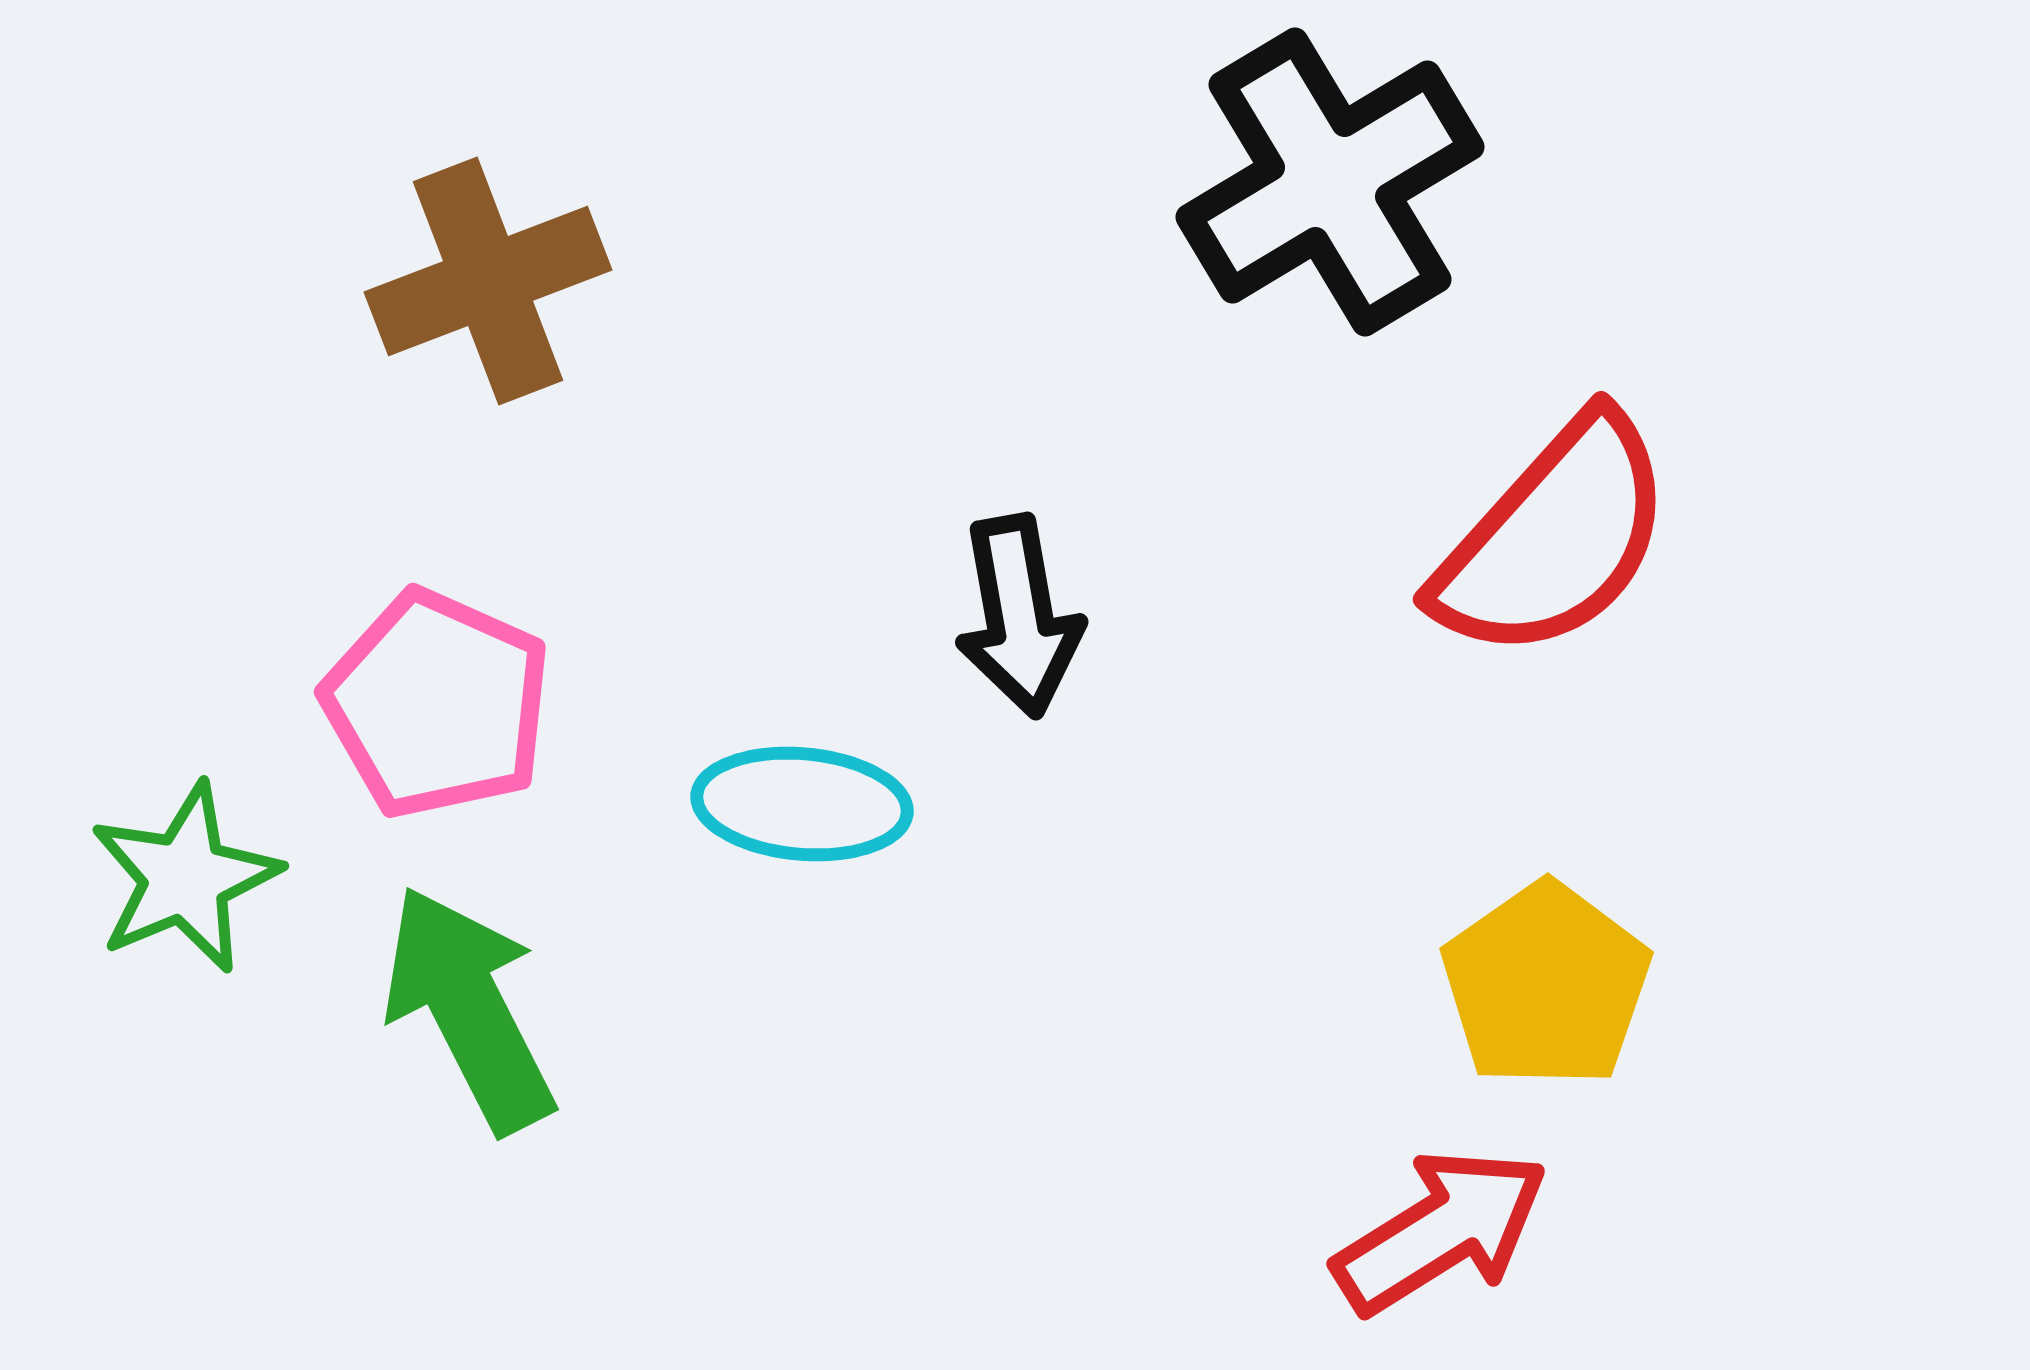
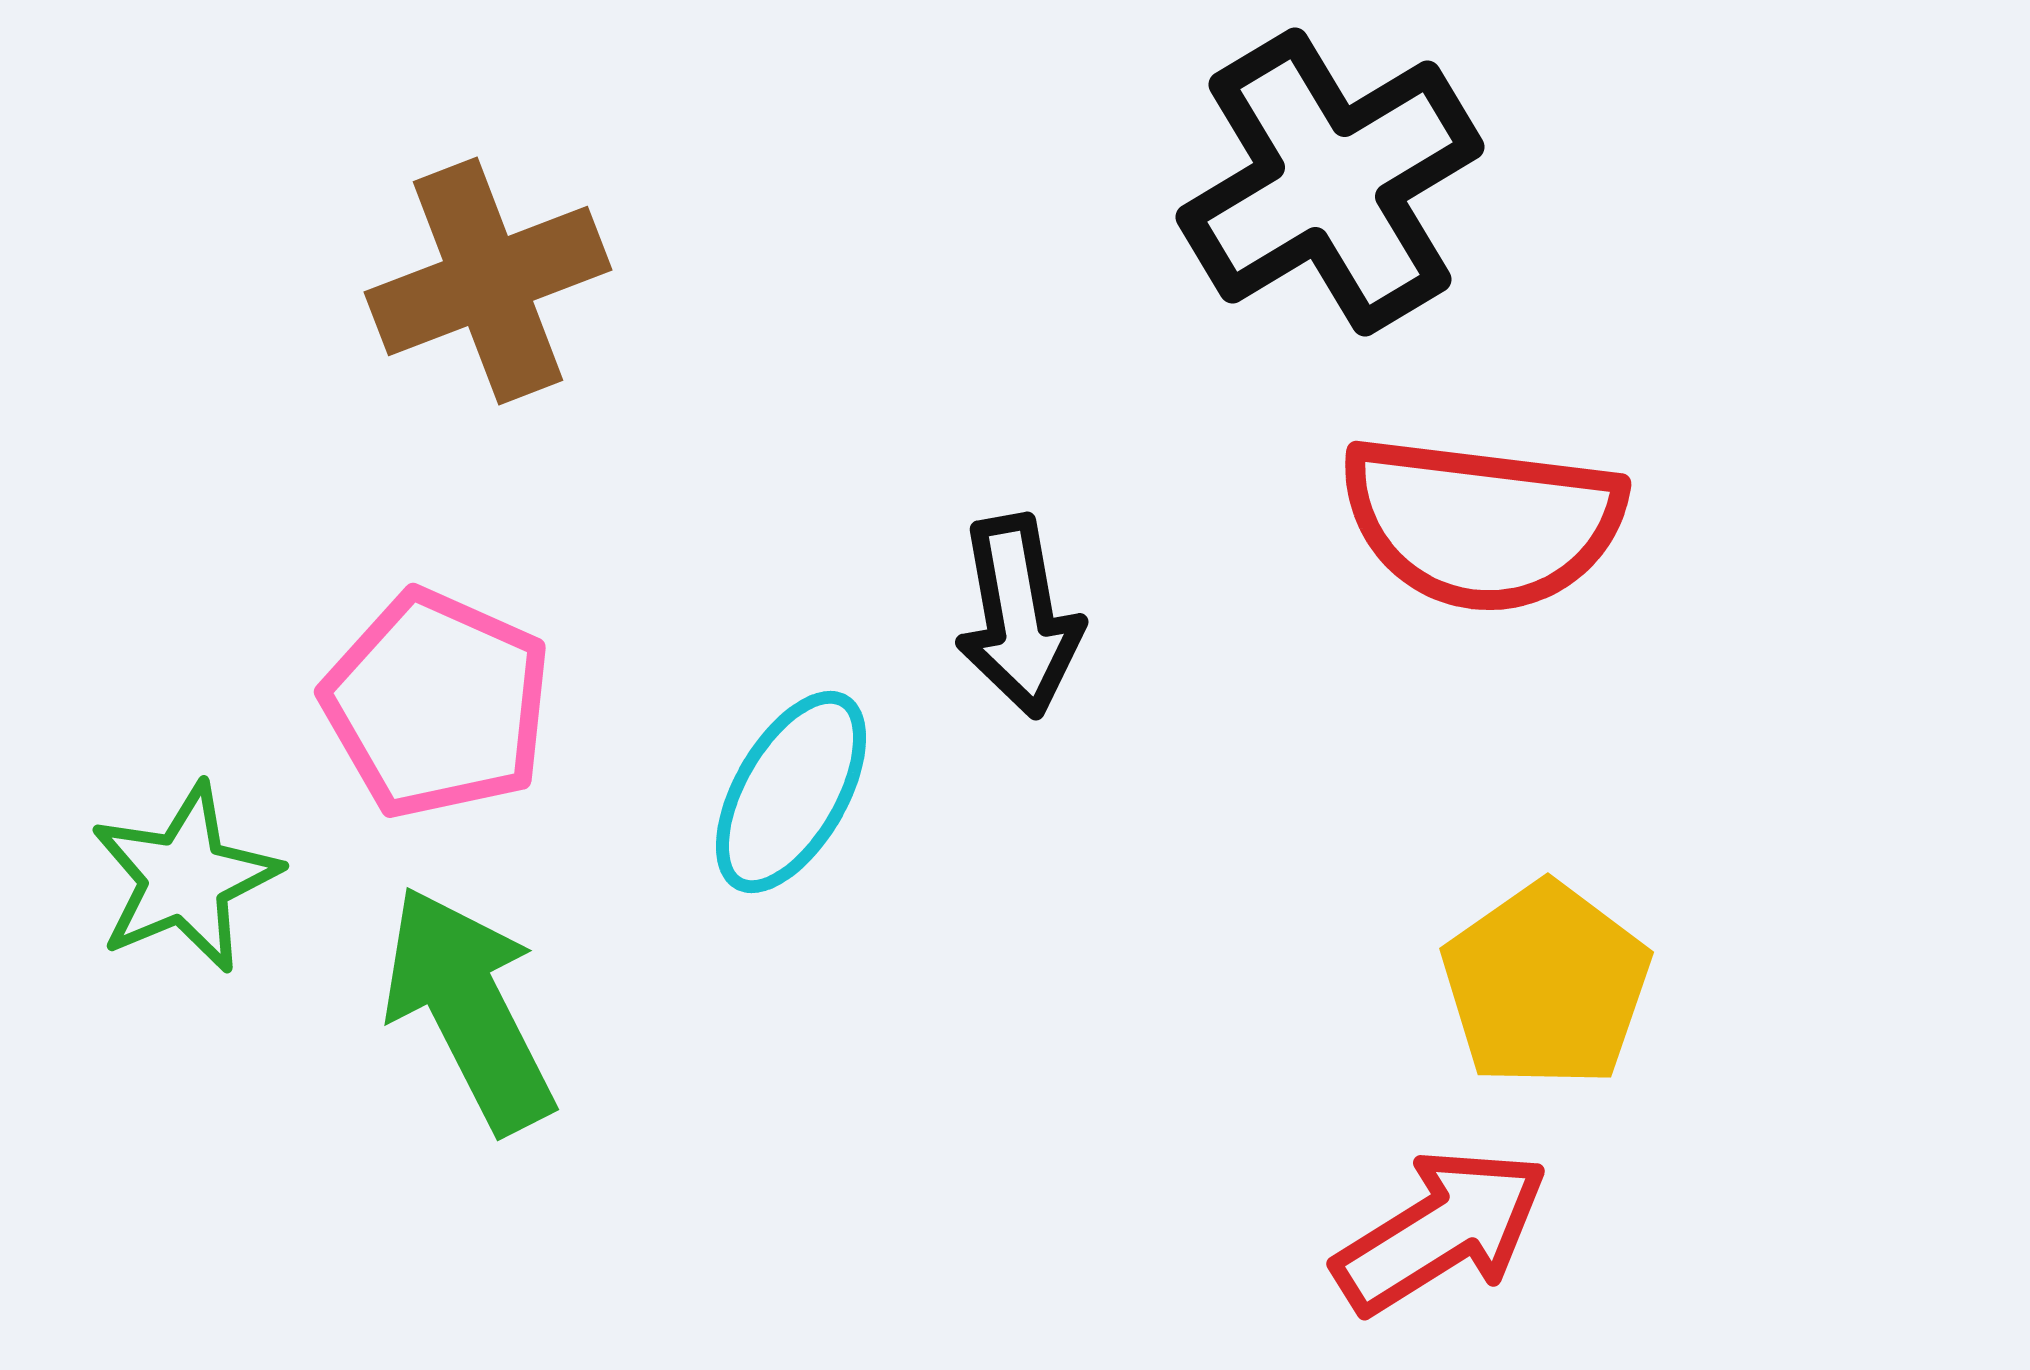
red semicircle: moved 72 px left, 15 px up; rotated 55 degrees clockwise
cyan ellipse: moved 11 px left, 12 px up; rotated 65 degrees counterclockwise
